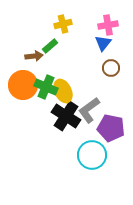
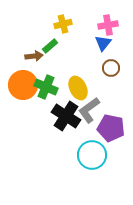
yellow ellipse: moved 15 px right, 3 px up
